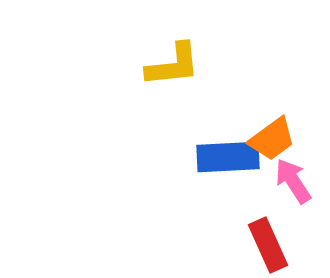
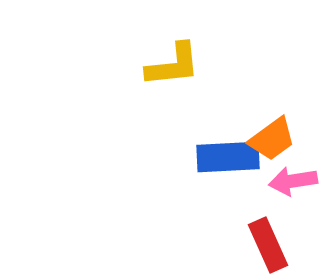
pink arrow: rotated 66 degrees counterclockwise
